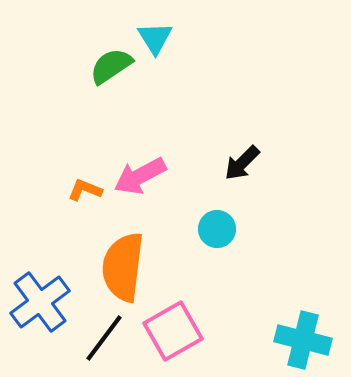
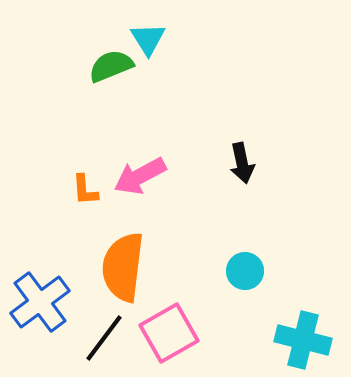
cyan triangle: moved 7 px left, 1 px down
green semicircle: rotated 12 degrees clockwise
black arrow: rotated 57 degrees counterclockwise
orange L-shape: rotated 116 degrees counterclockwise
cyan circle: moved 28 px right, 42 px down
pink square: moved 4 px left, 2 px down
